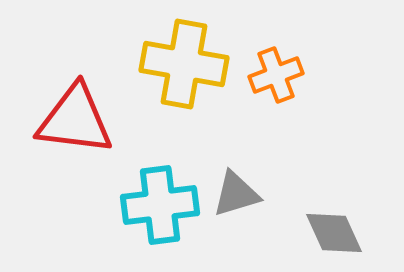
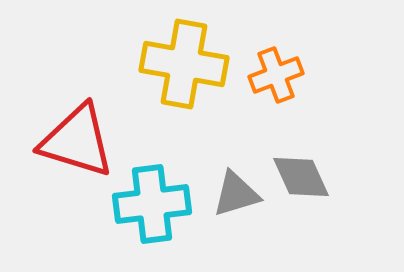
red triangle: moved 2 px right, 21 px down; rotated 10 degrees clockwise
cyan cross: moved 8 px left, 1 px up
gray diamond: moved 33 px left, 56 px up
